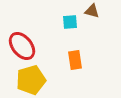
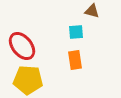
cyan square: moved 6 px right, 10 px down
yellow pentagon: moved 3 px left; rotated 20 degrees clockwise
